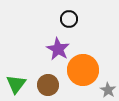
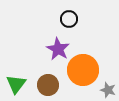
gray star: rotated 14 degrees counterclockwise
